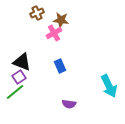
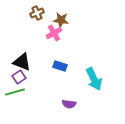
blue rectangle: rotated 48 degrees counterclockwise
cyan arrow: moved 15 px left, 7 px up
green line: rotated 24 degrees clockwise
